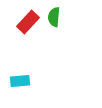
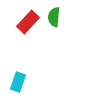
cyan rectangle: moved 2 px left, 1 px down; rotated 66 degrees counterclockwise
